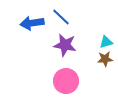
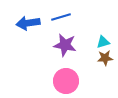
blue line: rotated 60 degrees counterclockwise
blue arrow: moved 4 px left
cyan triangle: moved 3 px left
brown star: moved 1 px up
